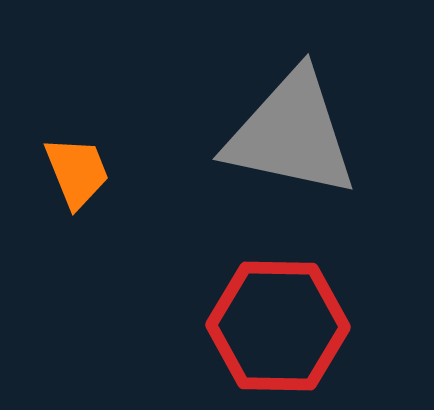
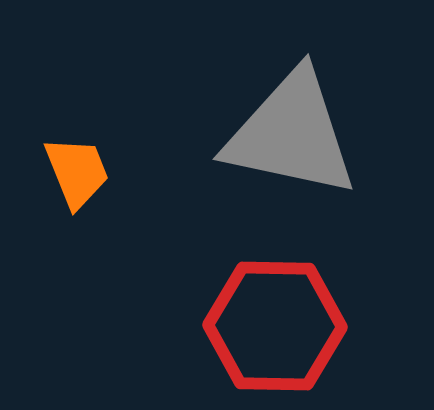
red hexagon: moved 3 px left
